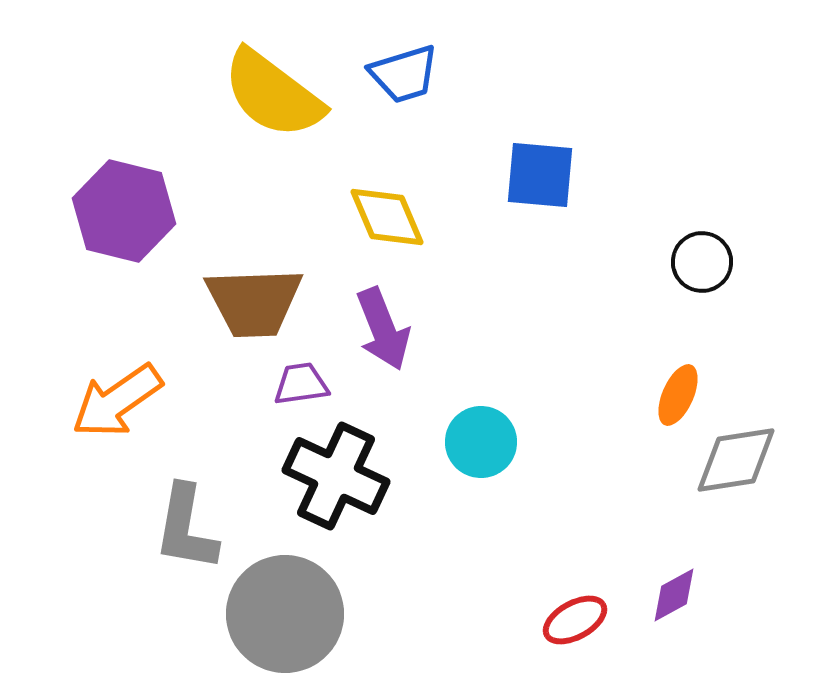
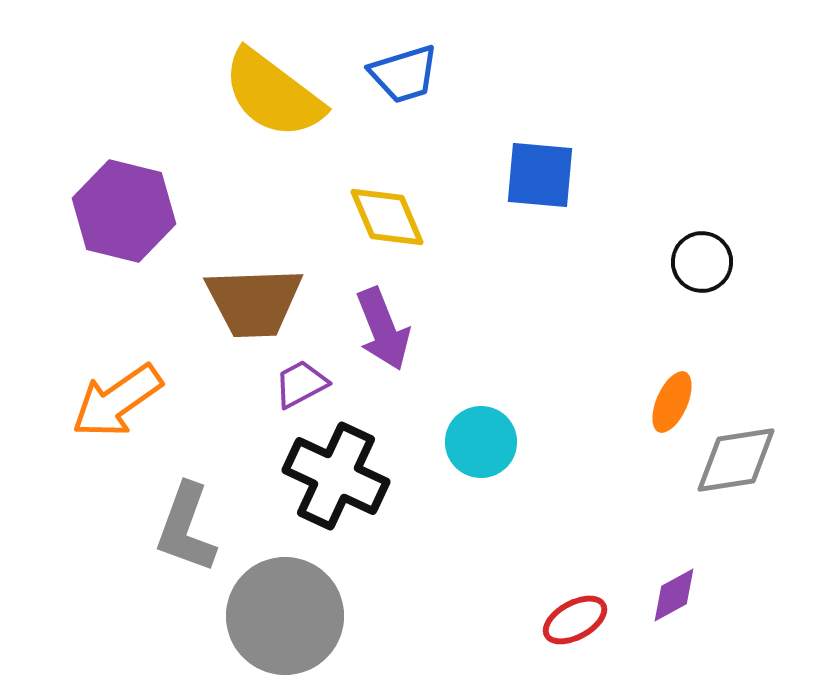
purple trapezoid: rotated 20 degrees counterclockwise
orange ellipse: moved 6 px left, 7 px down
gray L-shape: rotated 10 degrees clockwise
gray circle: moved 2 px down
